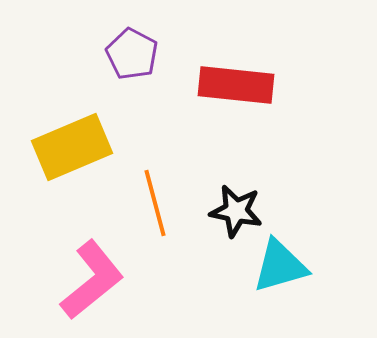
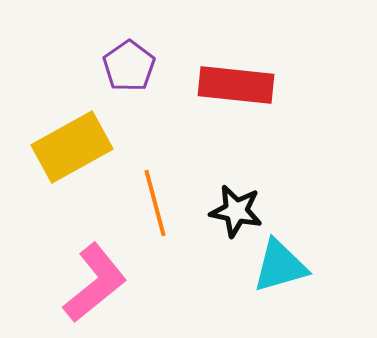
purple pentagon: moved 3 px left, 12 px down; rotated 9 degrees clockwise
yellow rectangle: rotated 6 degrees counterclockwise
pink L-shape: moved 3 px right, 3 px down
